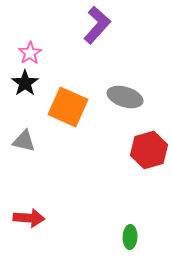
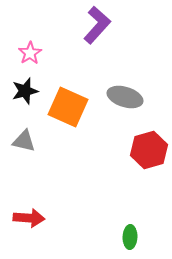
black star: moved 8 px down; rotated 20 degrees clockwise
